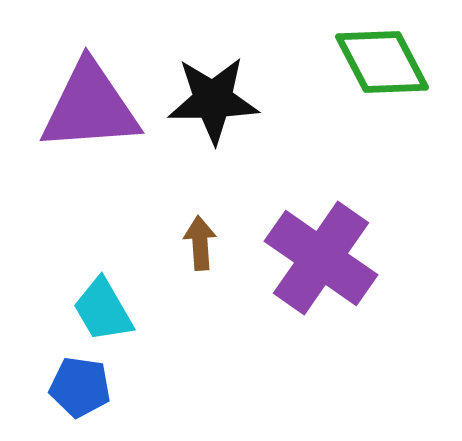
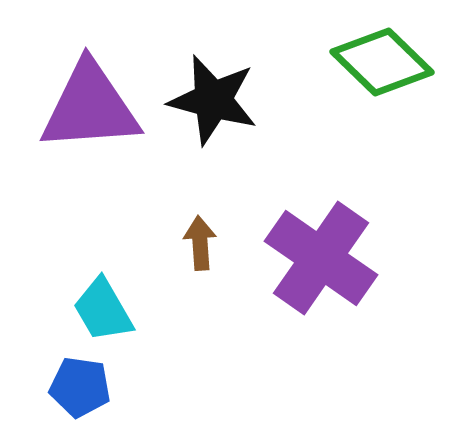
green diamond: rotated 18 degrees counterclockwise
black star: rotated 16 degrees clockwise
